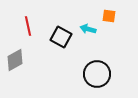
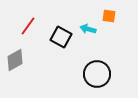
red line: rotated 48 degrees clockwise
